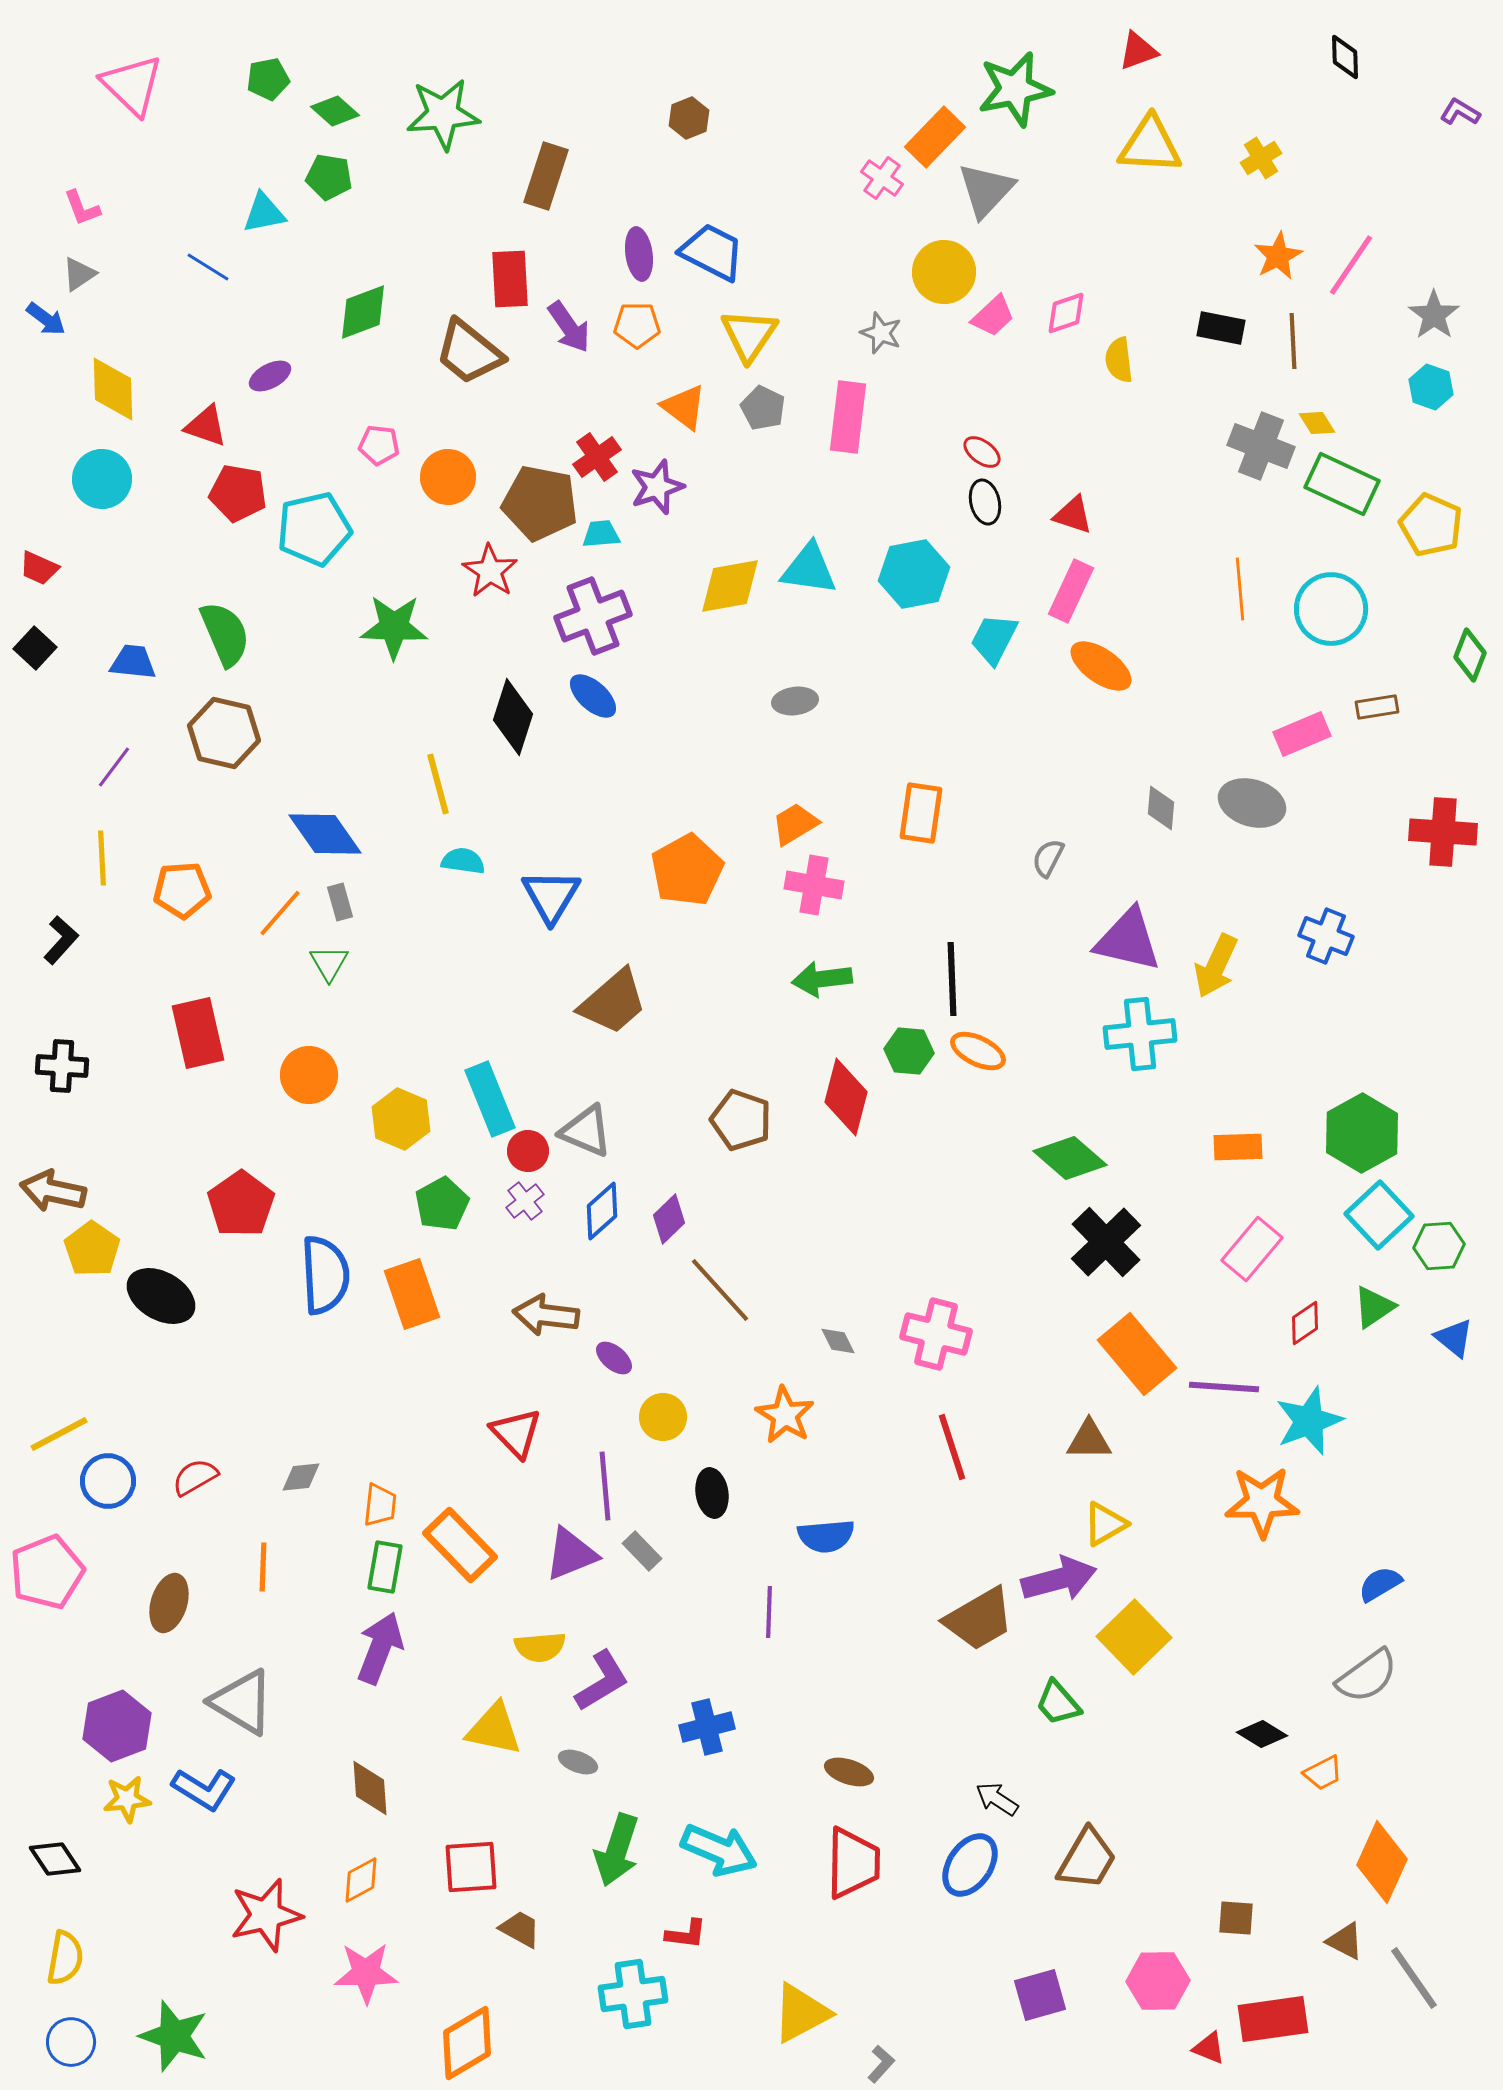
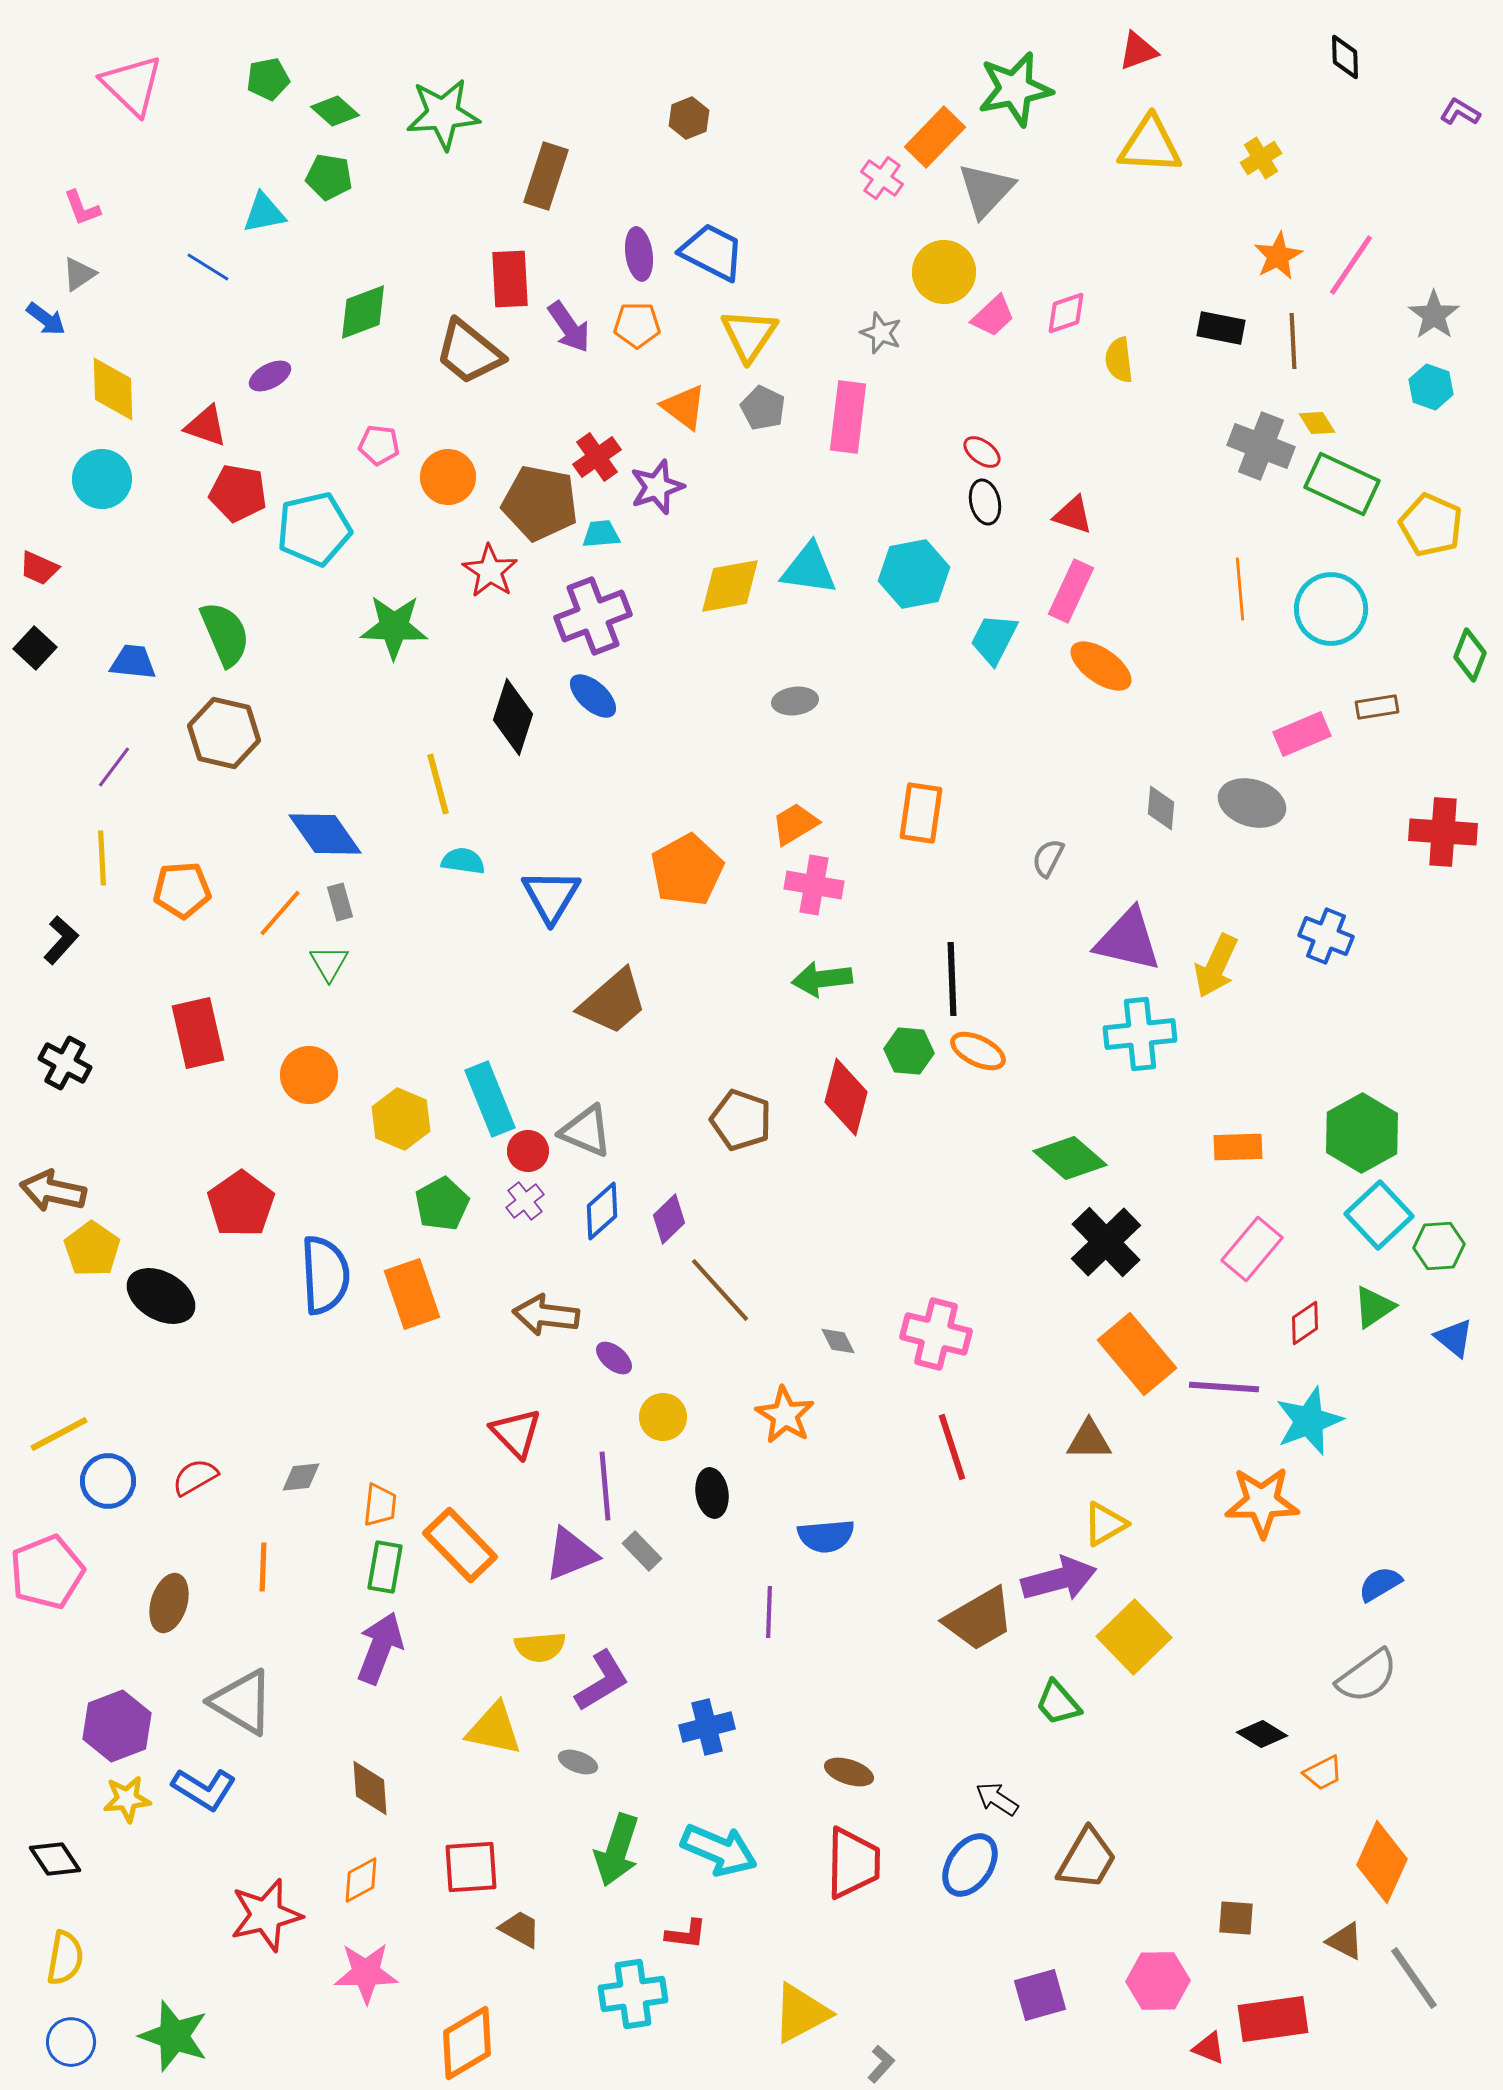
black cross at (62, 1066): moved 3 px right, 3 px up; rotated 24 degrees clockwise
